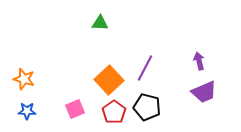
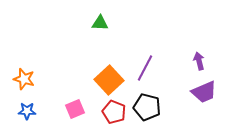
red pentagon: rotated 15 degrees counterclockwise
